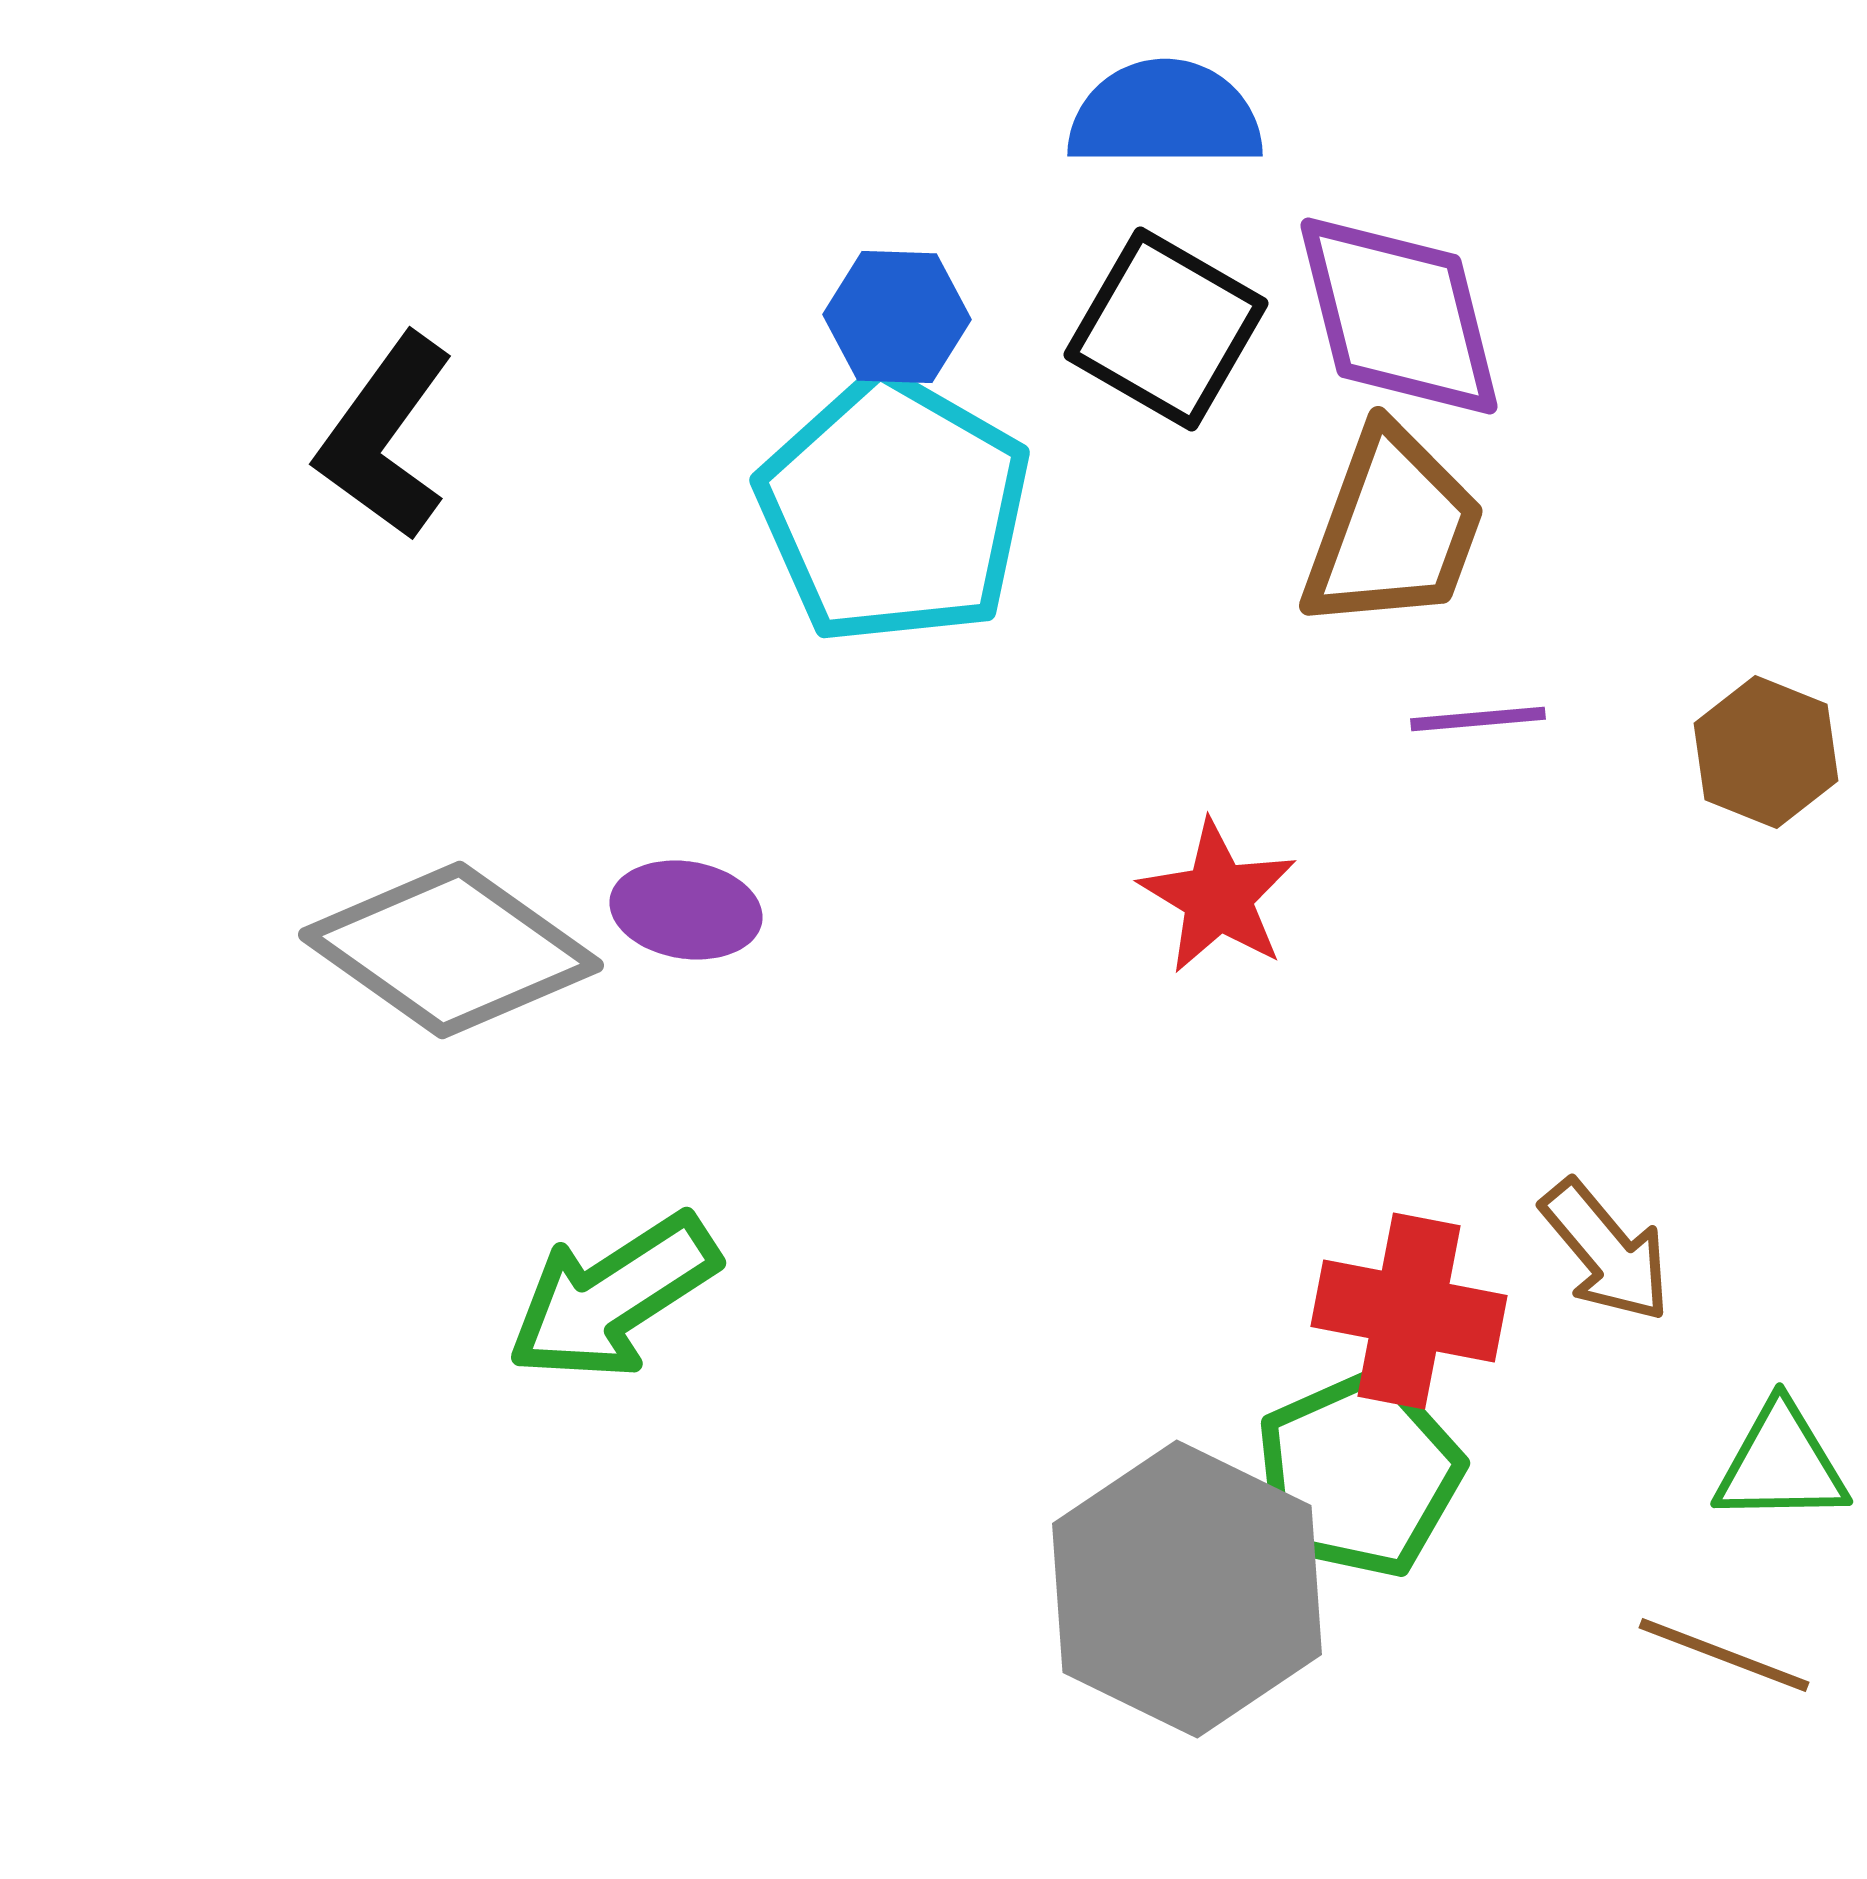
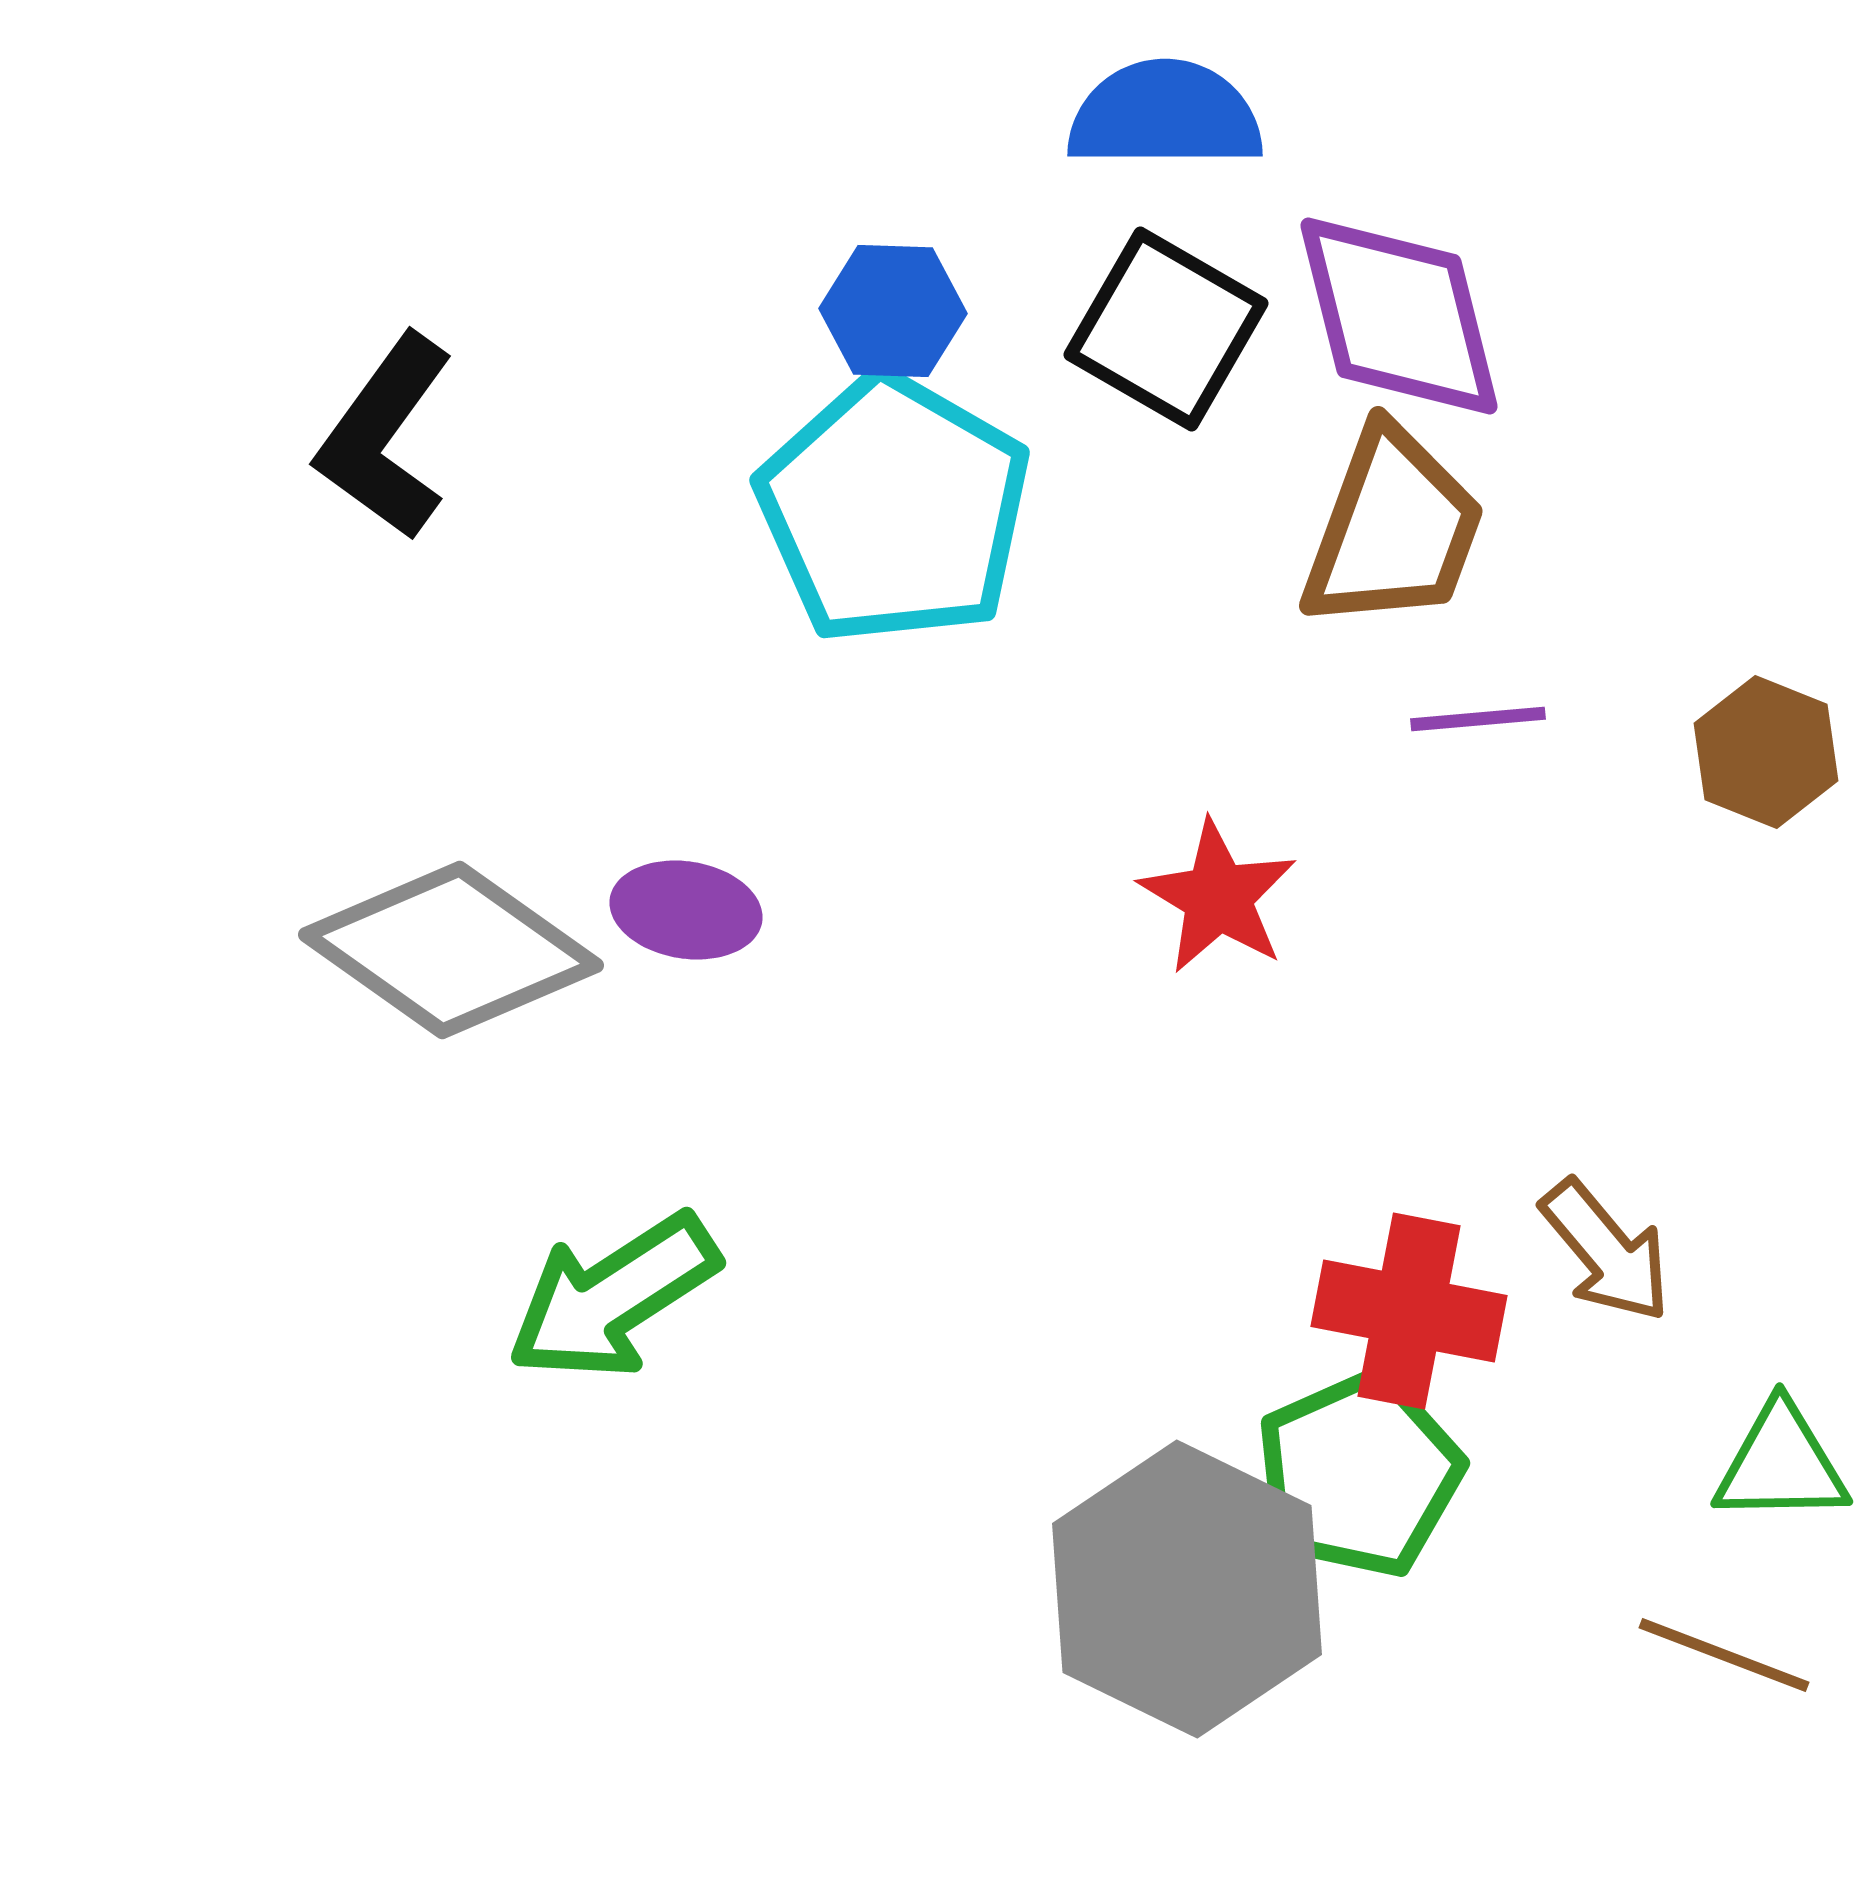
blue hexagon: moved 4 px left, 6 px up
